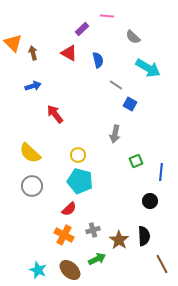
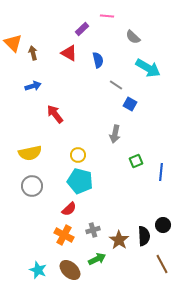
yellow semicircle: rotated 55 degrees counterclockwise
black circle: moved 13 px right, 24 px down
